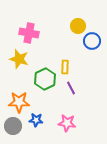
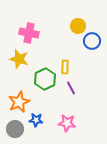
orange star: rotated 25 degrees counterclockwise
gray circle: moved 2 px right, 3 px down
